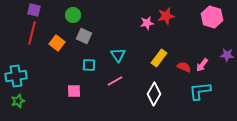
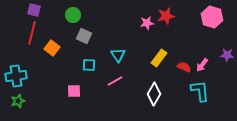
orange square: moved 5 px left, 5 px down
cyan L-shape: rotated 90 degrees clockwise
